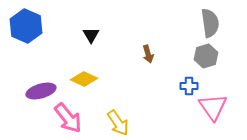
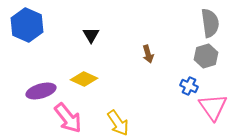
blue hexagon: moved 1 px right, 1 px up
blue cross: rotated 24 degrees clockwise
